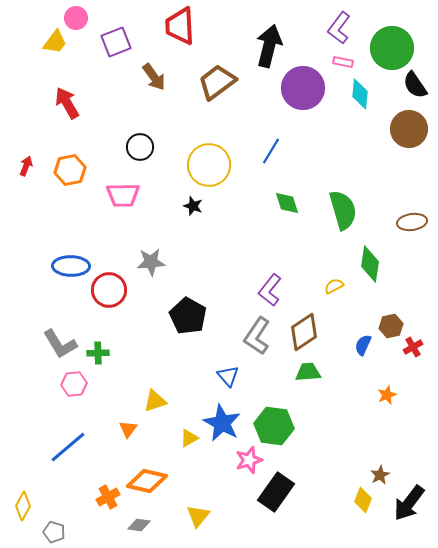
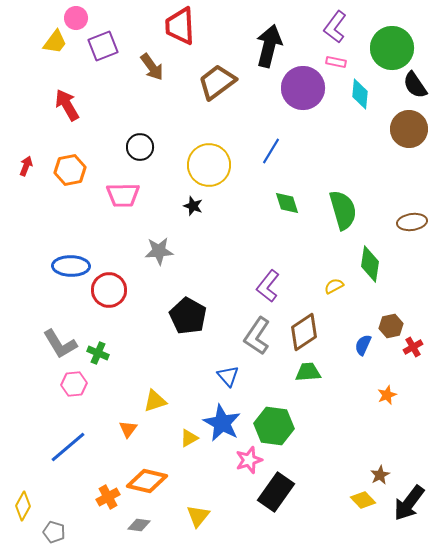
purple L-shape at (339, 28): moved 4 px left, 1 px up
purple square at (116, 42): moved 13 px left, 4 px down
pink rectangle at (343, 62): moved 7 px left
brown arrow at (154, 77): moved 2 px left, 10 px up
red arrow at (67, 103): moved 2 px down
gray star at (151, 262): moved 8 px right, 11 px up
purple L-shape at (270, 290): moved 2 px left, 4 px up
green cross at (98, 353): rotated 25 degrees clockwise
yellow diamond at (363, 500): rotated 65 degrees counterclockwise
